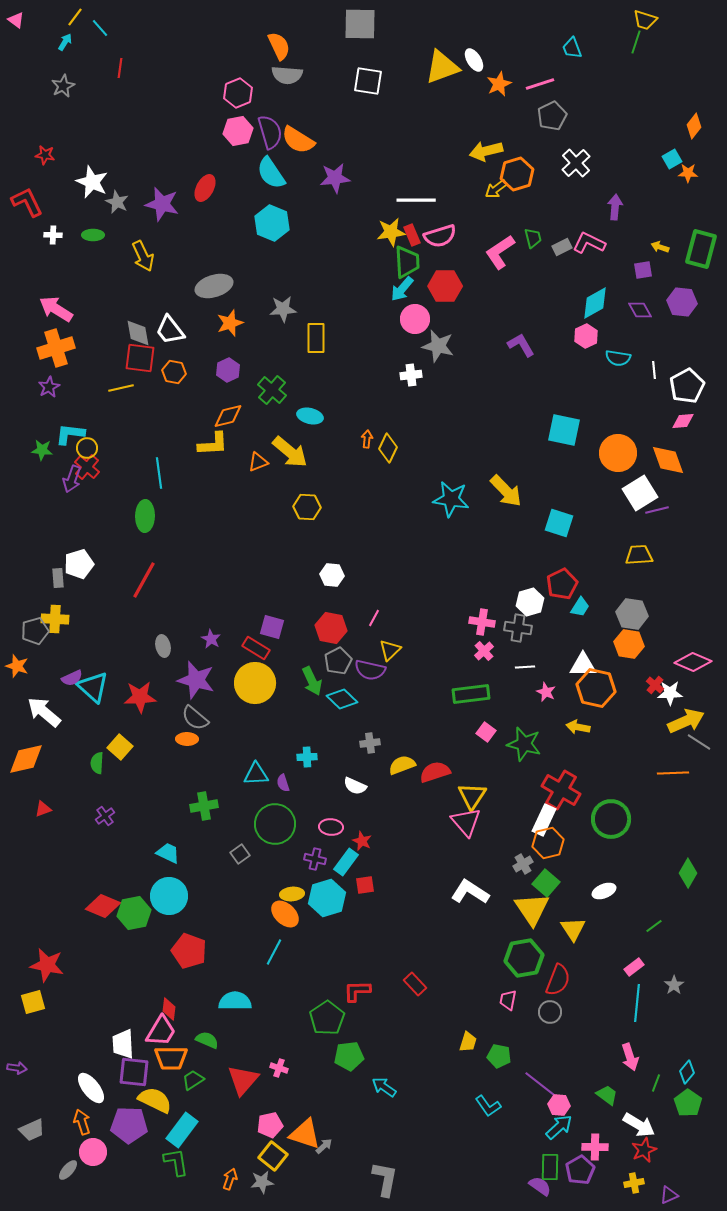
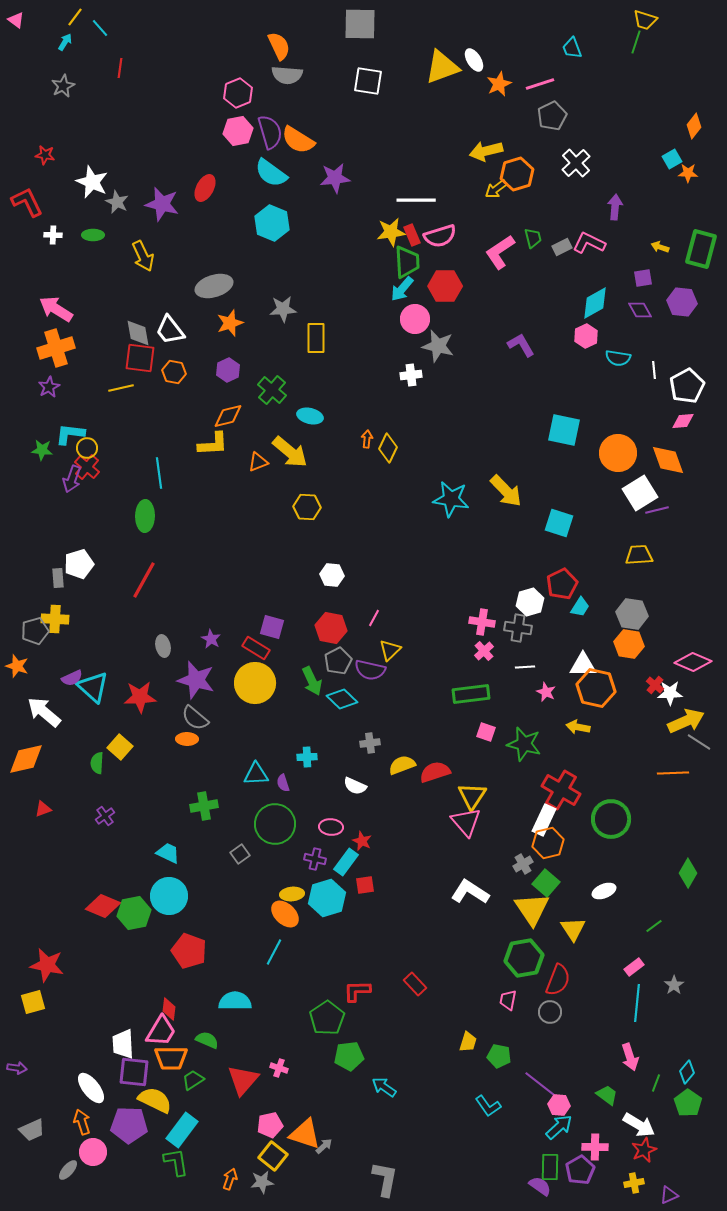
cyan semicircle at (271, 173): rotated 20 degrees counterclockwise
purple square at (643, 270): moved 8 px down
pink square at (486, 732): rotated 18 degrees counterclockwise
